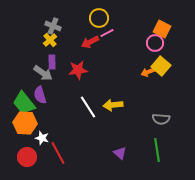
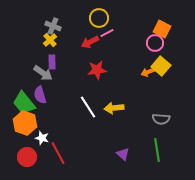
red star: moved 19 px right
yellow arrow: moved 1 px right, 3 px down
orange hexagon: rotated 15 degrees clockwise
purple triangle: moved 3 px right, 1 px down
